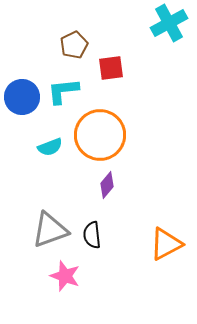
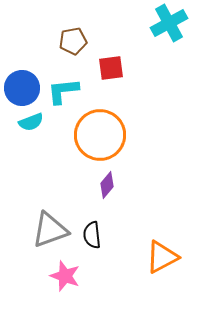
brown pentagon: moved 1 px left, 4 px up; rotated 16 degrees clockwise
blue circle: moved 9 px up
cyan semicircle: moved 19 px left, 25 px up
orange triangle: moved 4 px left, 13 px down
